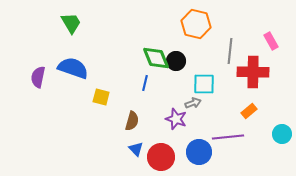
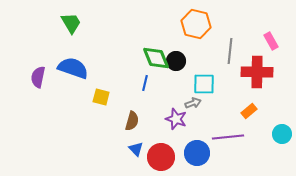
red cross: moved 4 px right
blue circle: moved 2 px left, 1 px down
